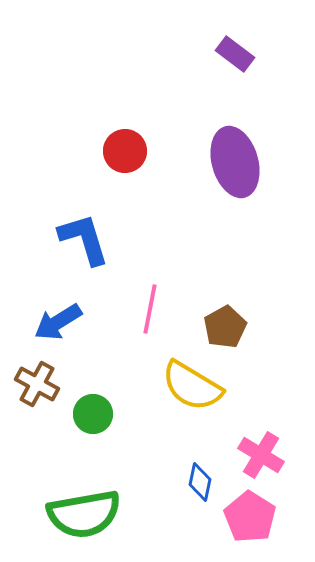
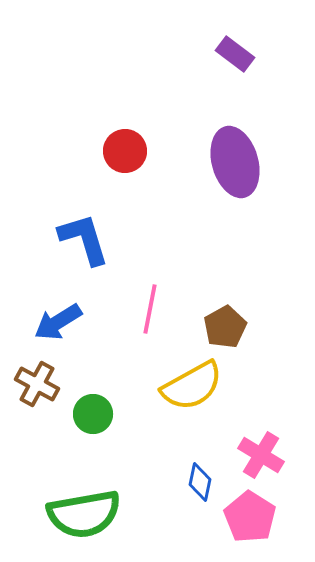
yellow semicircle: rotated 60 degrees counterclockwise
